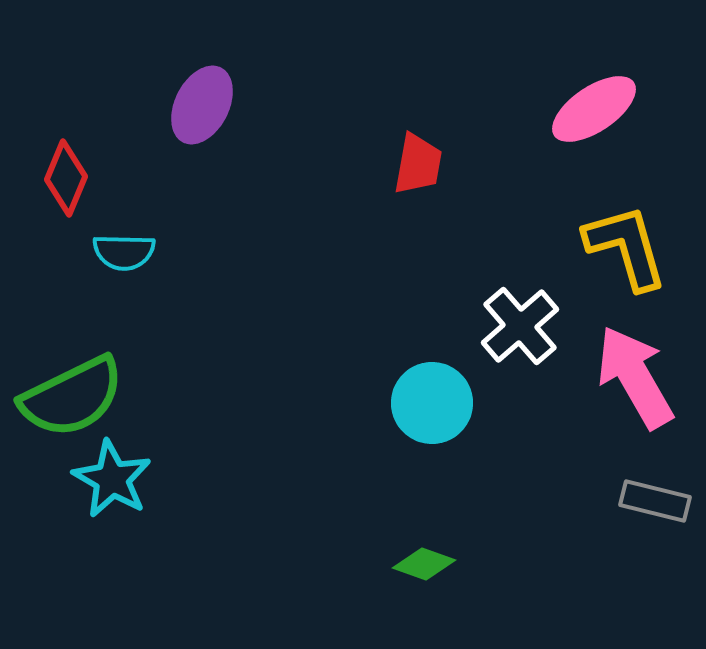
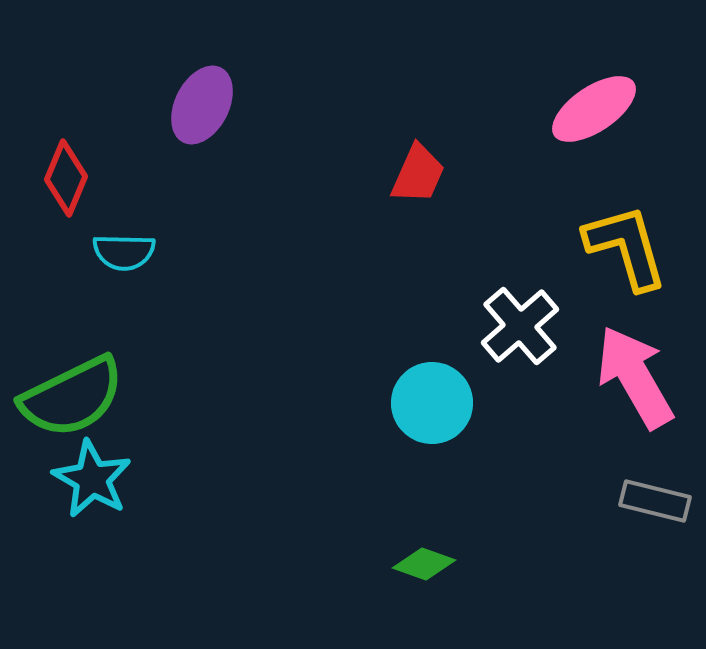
red trapezoid: moved 10 px down; rotated 14 degrees clockwise
cyan star: moved 20 px left
